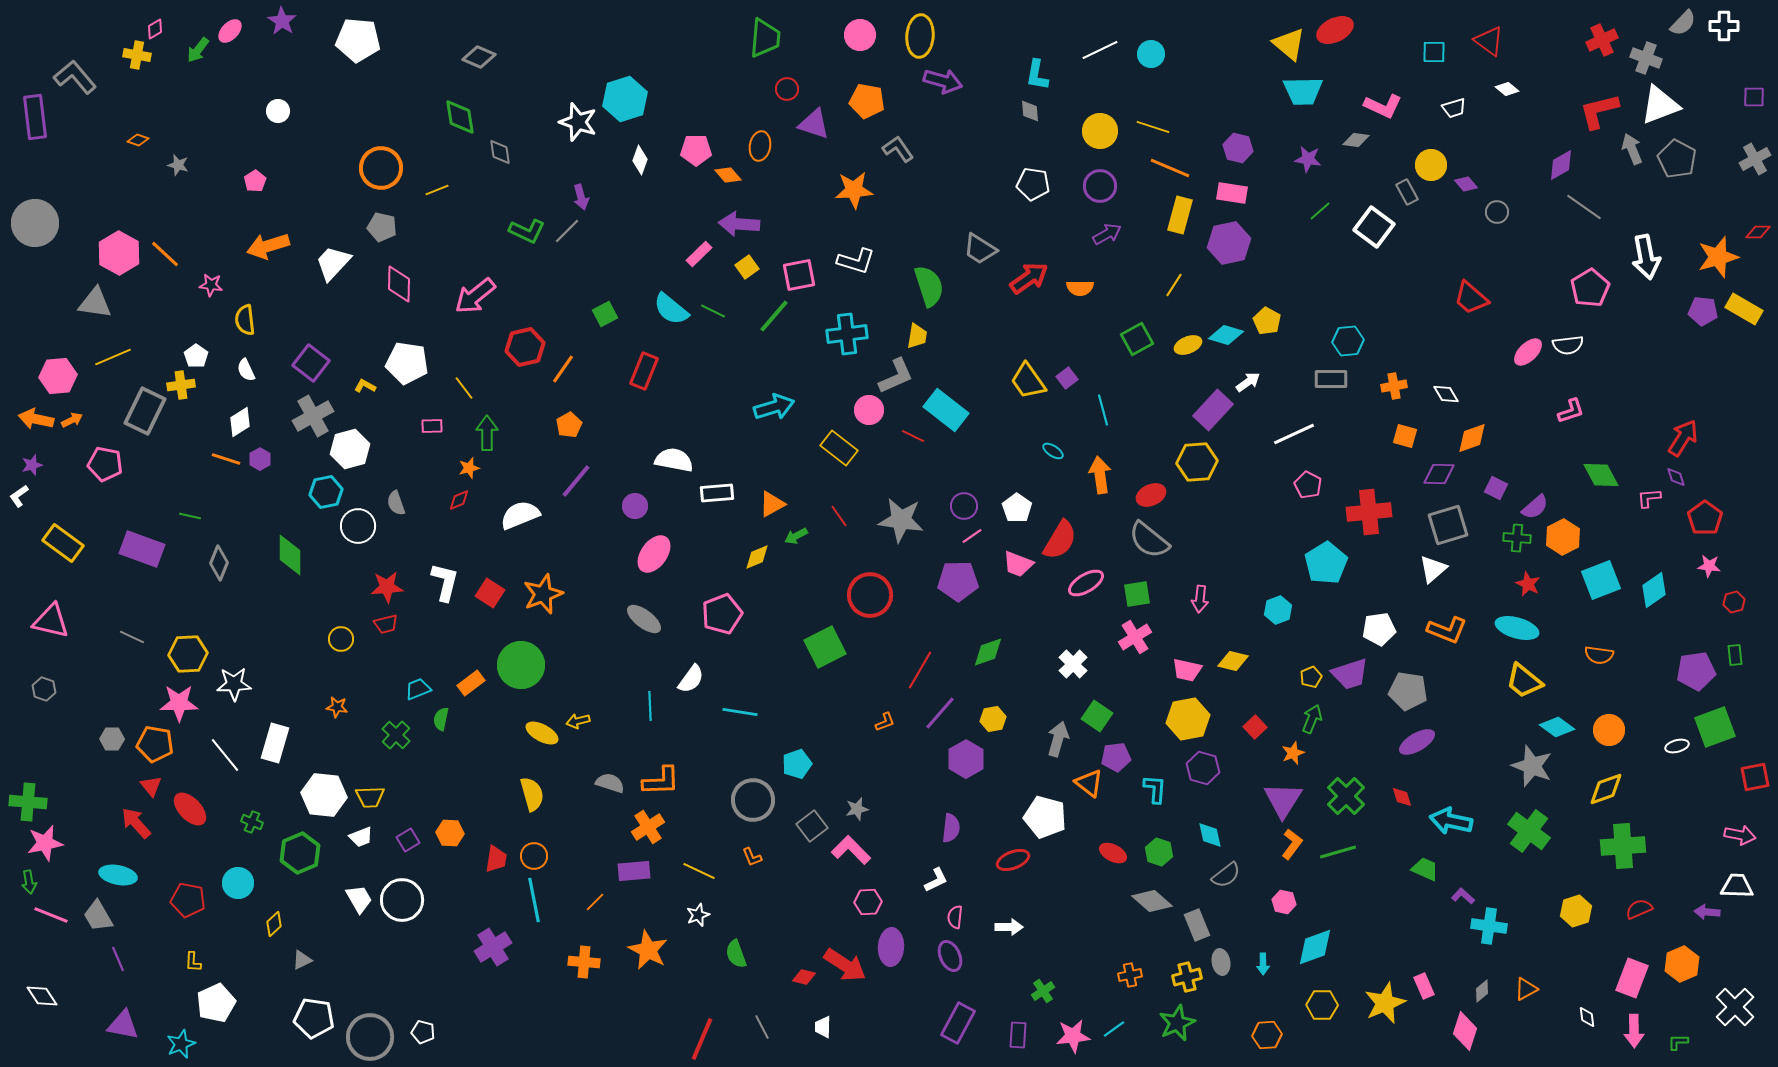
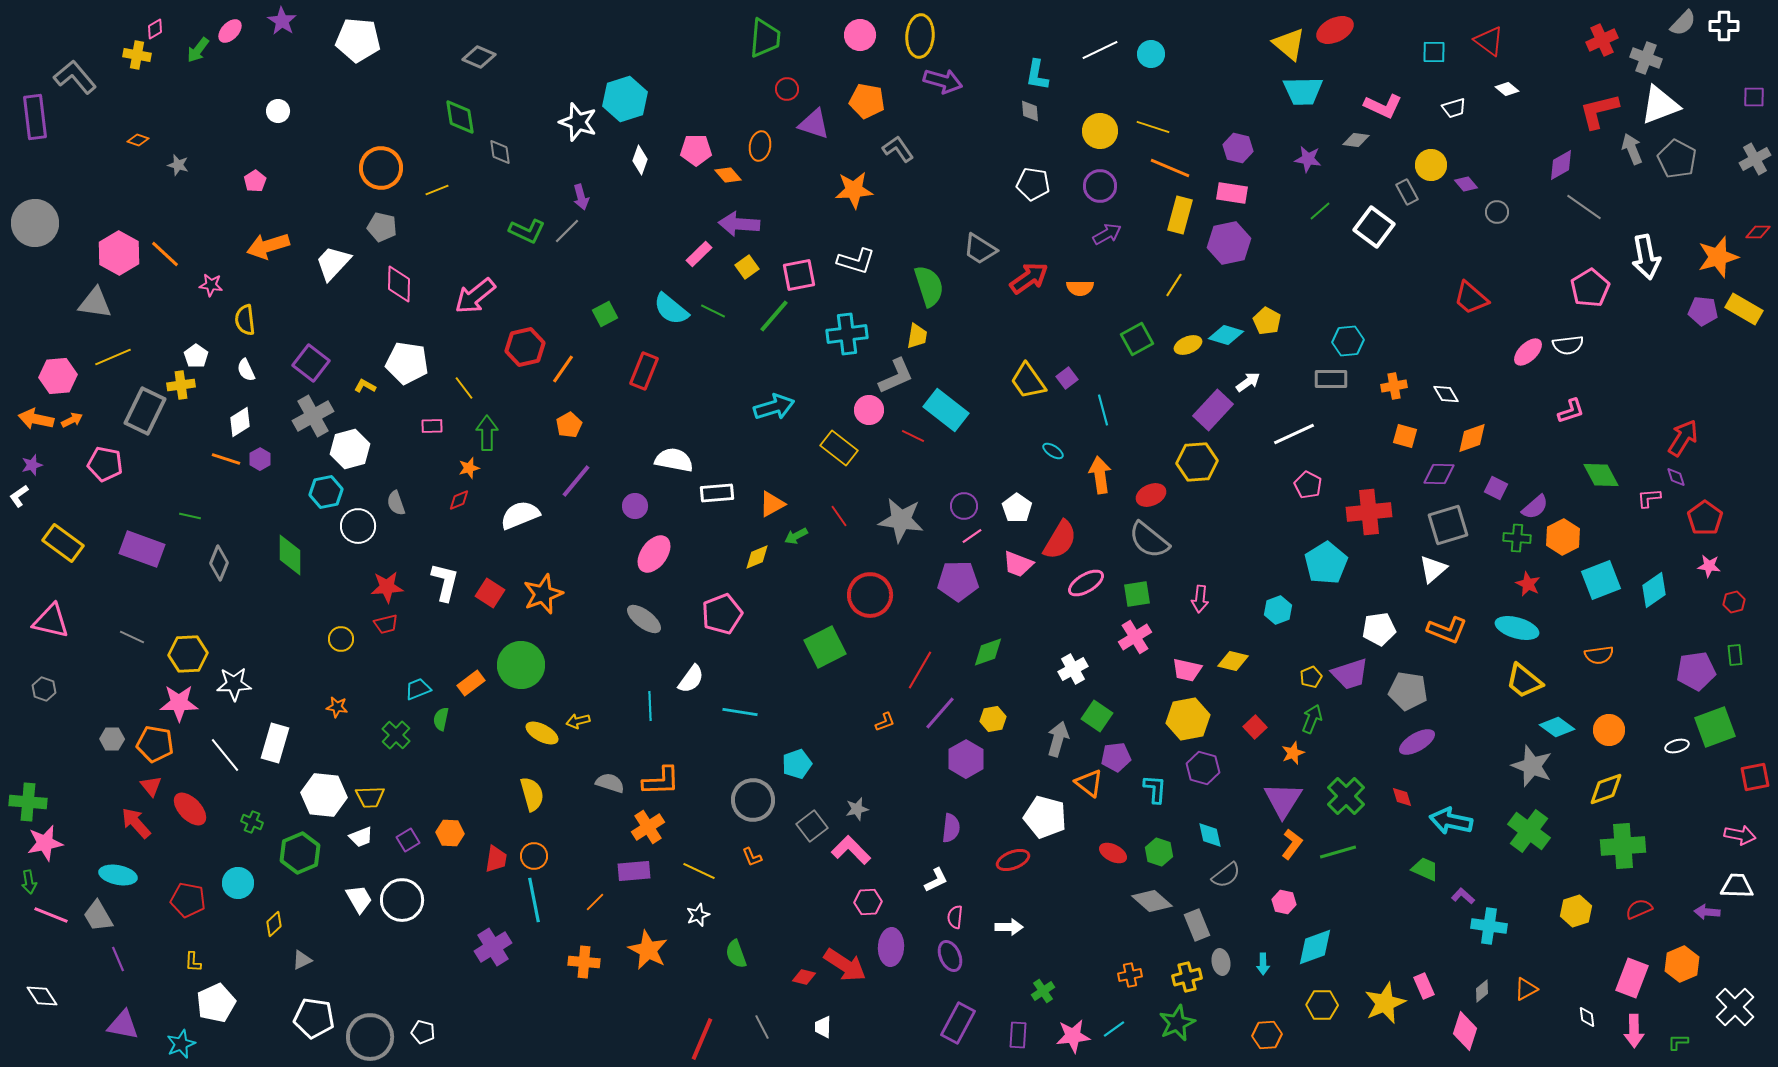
orange semicircle at (1599, 655): rotated 16 degrees counterclockwise
white cross at (1073, 664): moved 5 px down; rotated 16 degrees clockwise
